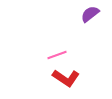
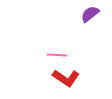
pink line: rotated 24 degrees clockwise
